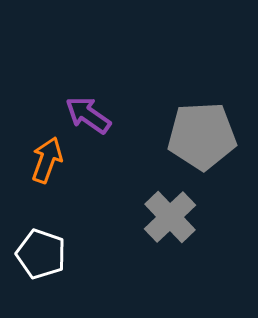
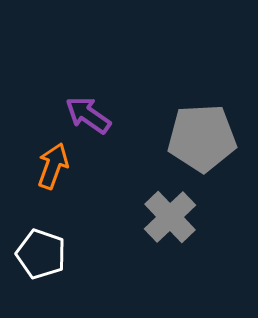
gray pentagon: moved 2 px down
orange arrow: moved 6 px right, 6 px down
